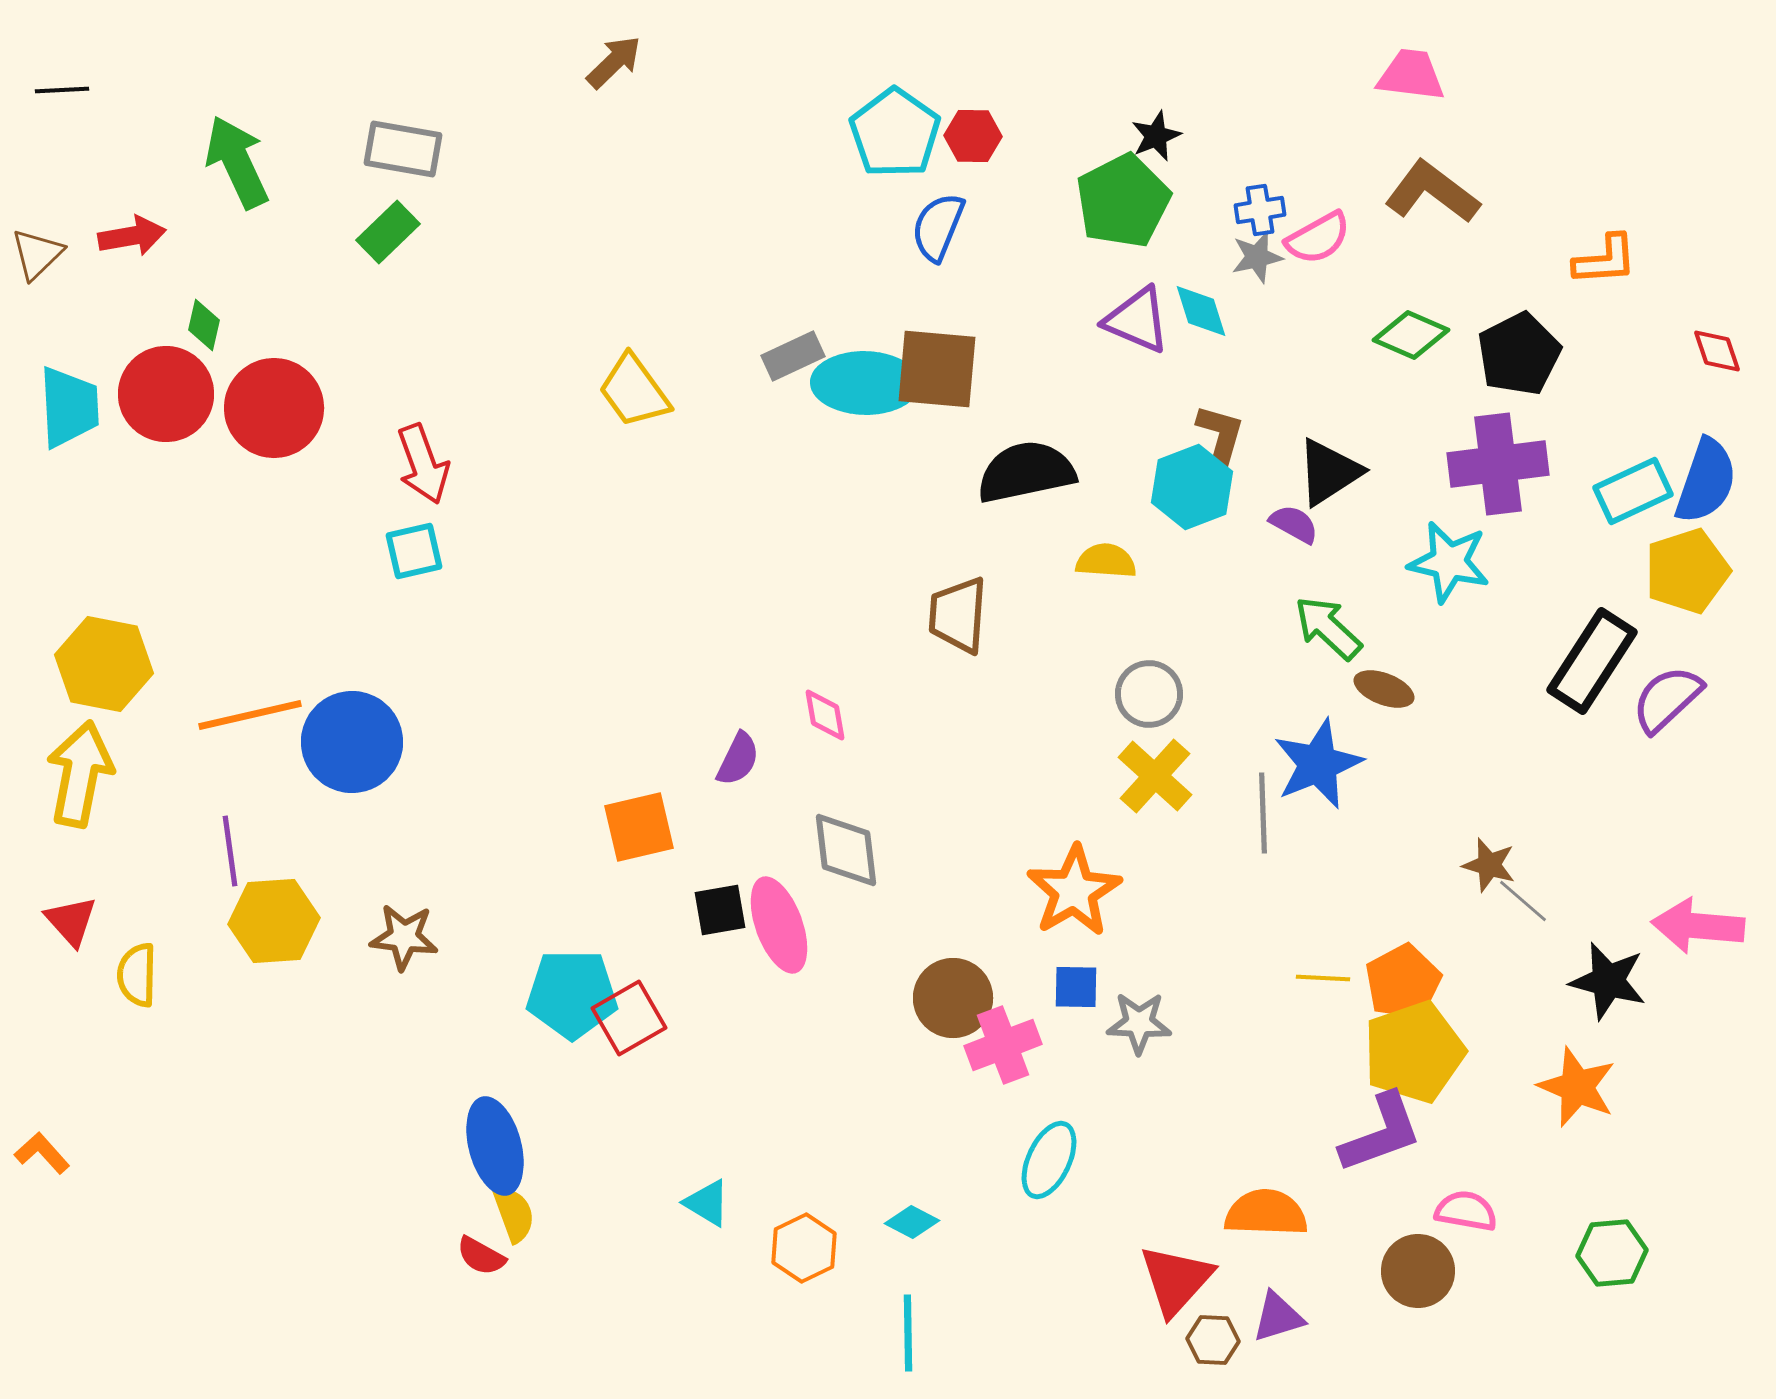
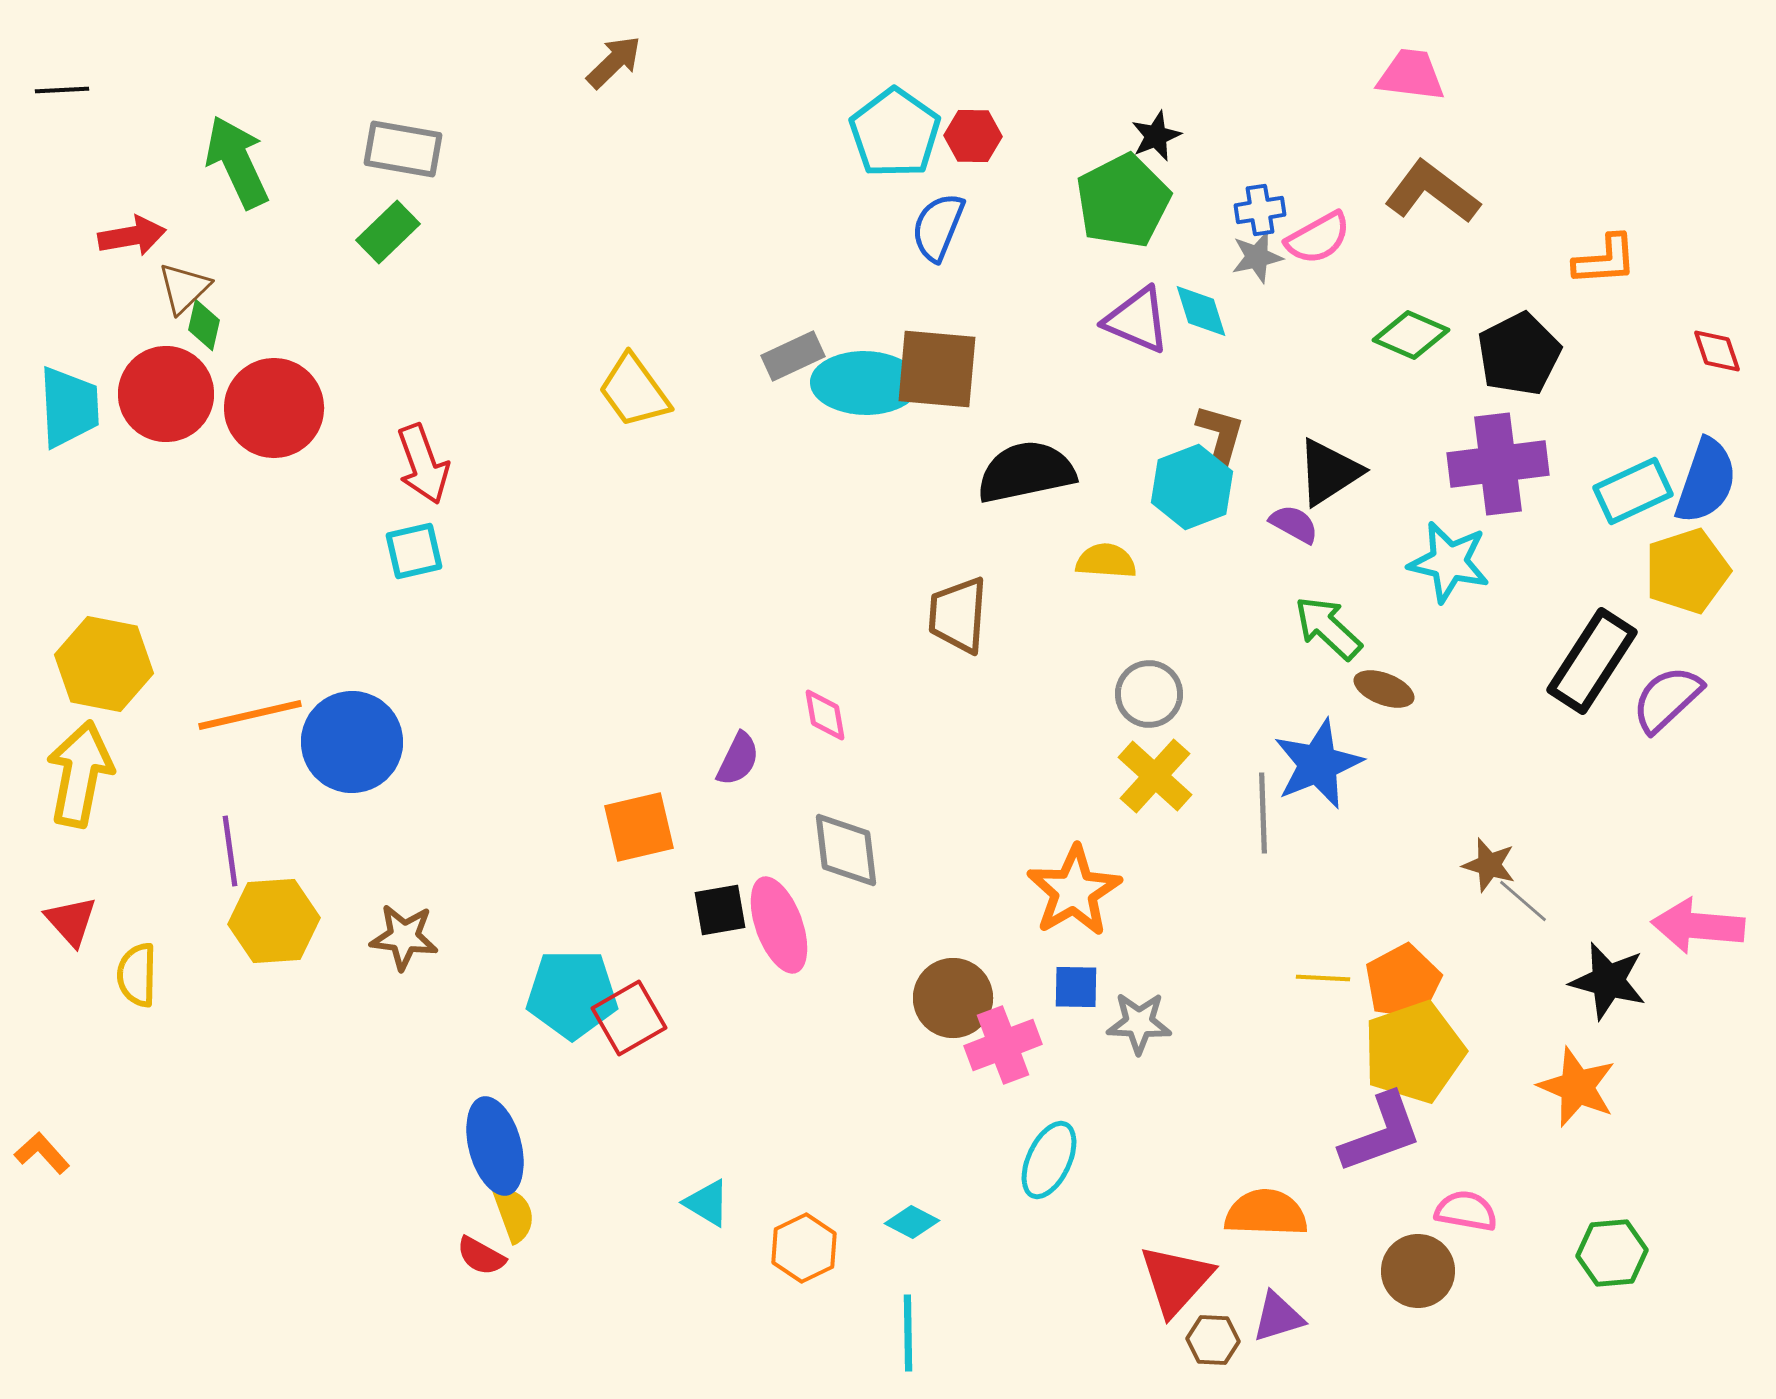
brown triangle at (37, 254): moved 147 px right, 34 px down
